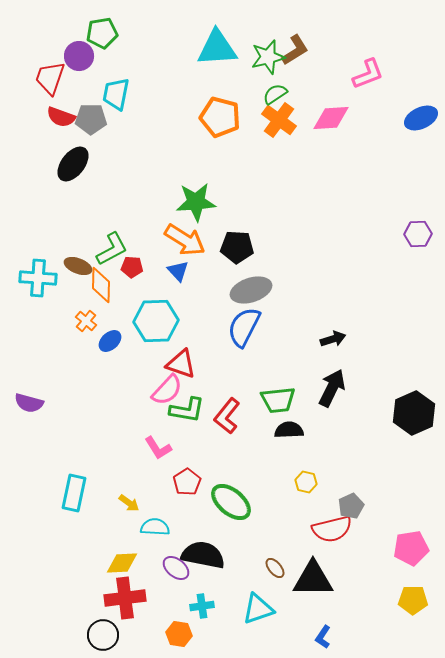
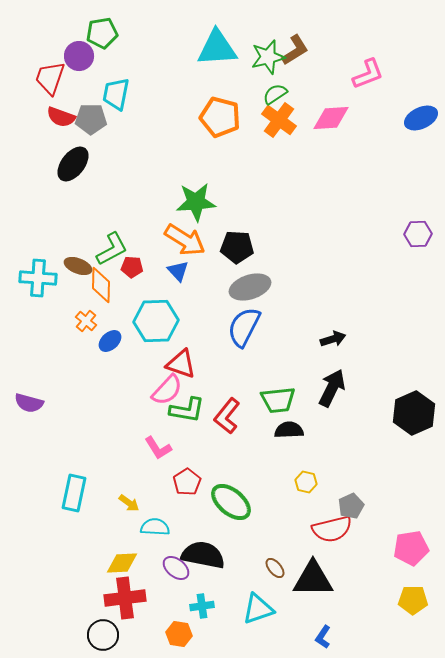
gray ellipse at (251, 290): moved 1 px left, 3 px up
